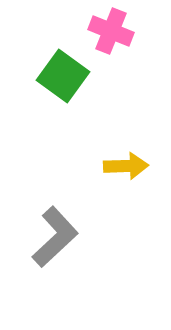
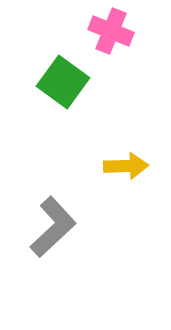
green square: moved 6 px down
gray L-shape: moved 2 px left, 10 px up
